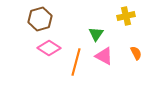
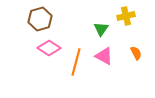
green triangle: moved 5 px right, 5 px up
